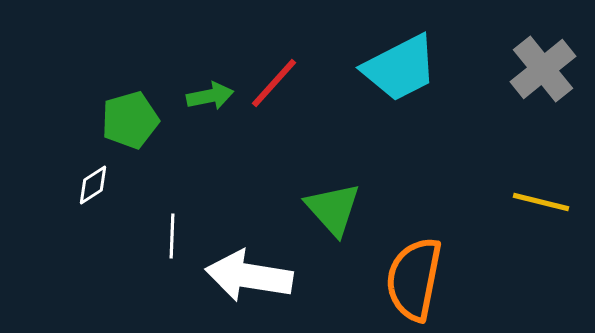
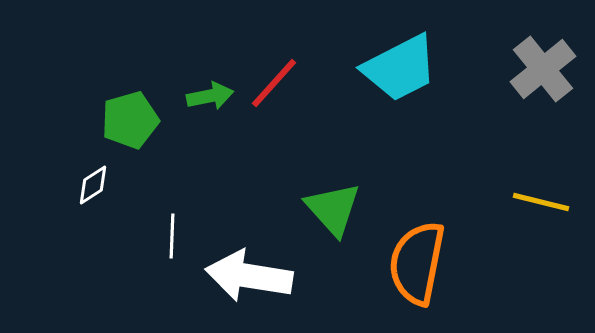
orange semicircle: moved 3 px right, 16 px up
